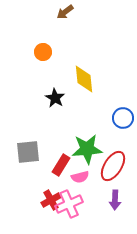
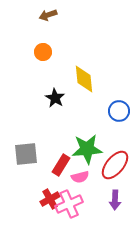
brown arrow: moved 17 px left, 3 px down; rotated 18 degrees clockwise
blue circle: moved 4 px left, 7 px up
gray square: moved 2 px left, 2 px down
red ellipse: moved 2 px right, 1 px up; rotated 8 degrees clockwise
red cross: moved 1 px left, 1 px up
